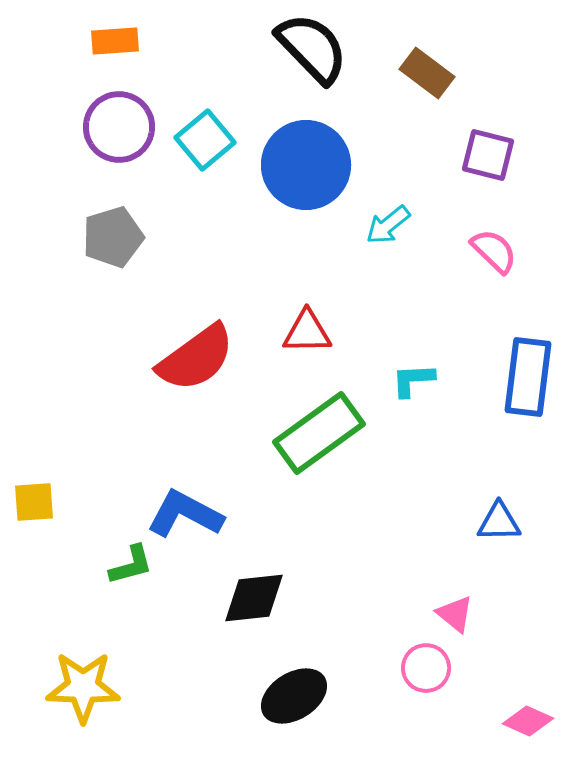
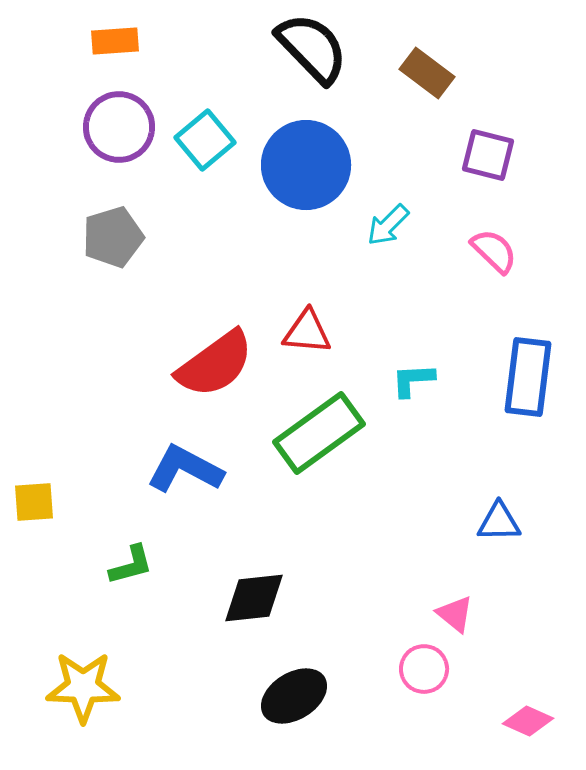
cyan arrow: rotated 6 degrees counterclockwise
red triangle: rotated 6 degrees clockwise
red semicircle: moved 19 px right, 6 px down
blue L-shape: moved 45 px up
pink circle: moved 2 px left, 1 px down
